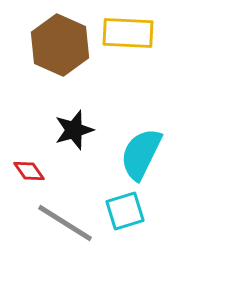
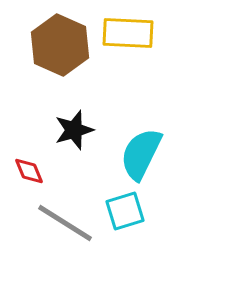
red diamond: rotated 12 degrees clockwise
